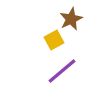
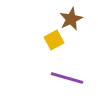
purple line: moved 5 px right, 7 px down; rotated 56 degrees clockwise
